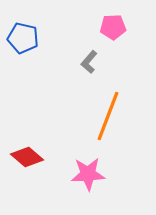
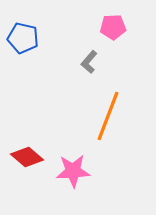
pink star: moved 15 px left, 3 px up
